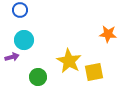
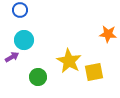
purple arrow: rotated 16 degrees counterclockwise
